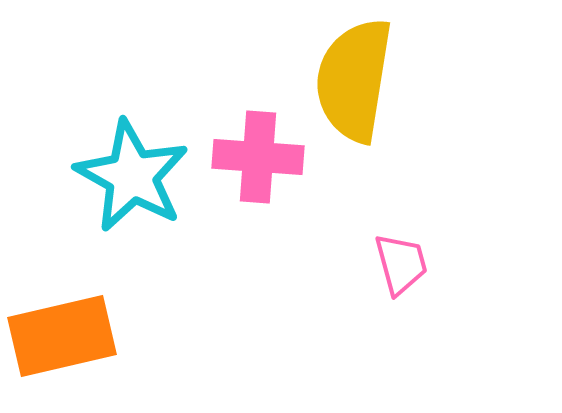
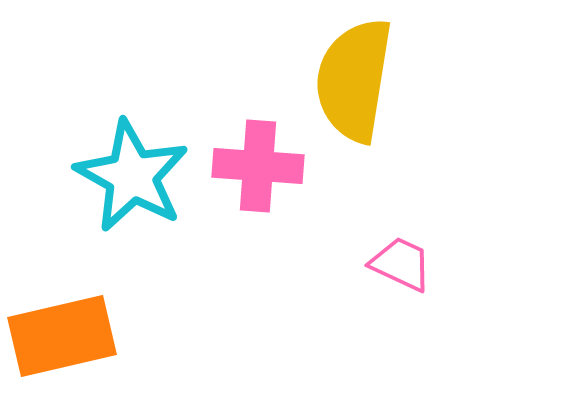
pink cross: moved 9 px down
pink trapezoid: rotated 50 degrees counterclockwise
